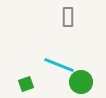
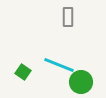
green square: moved 3 px left, 12 px up; rotated 35 degrees counterclockwise
